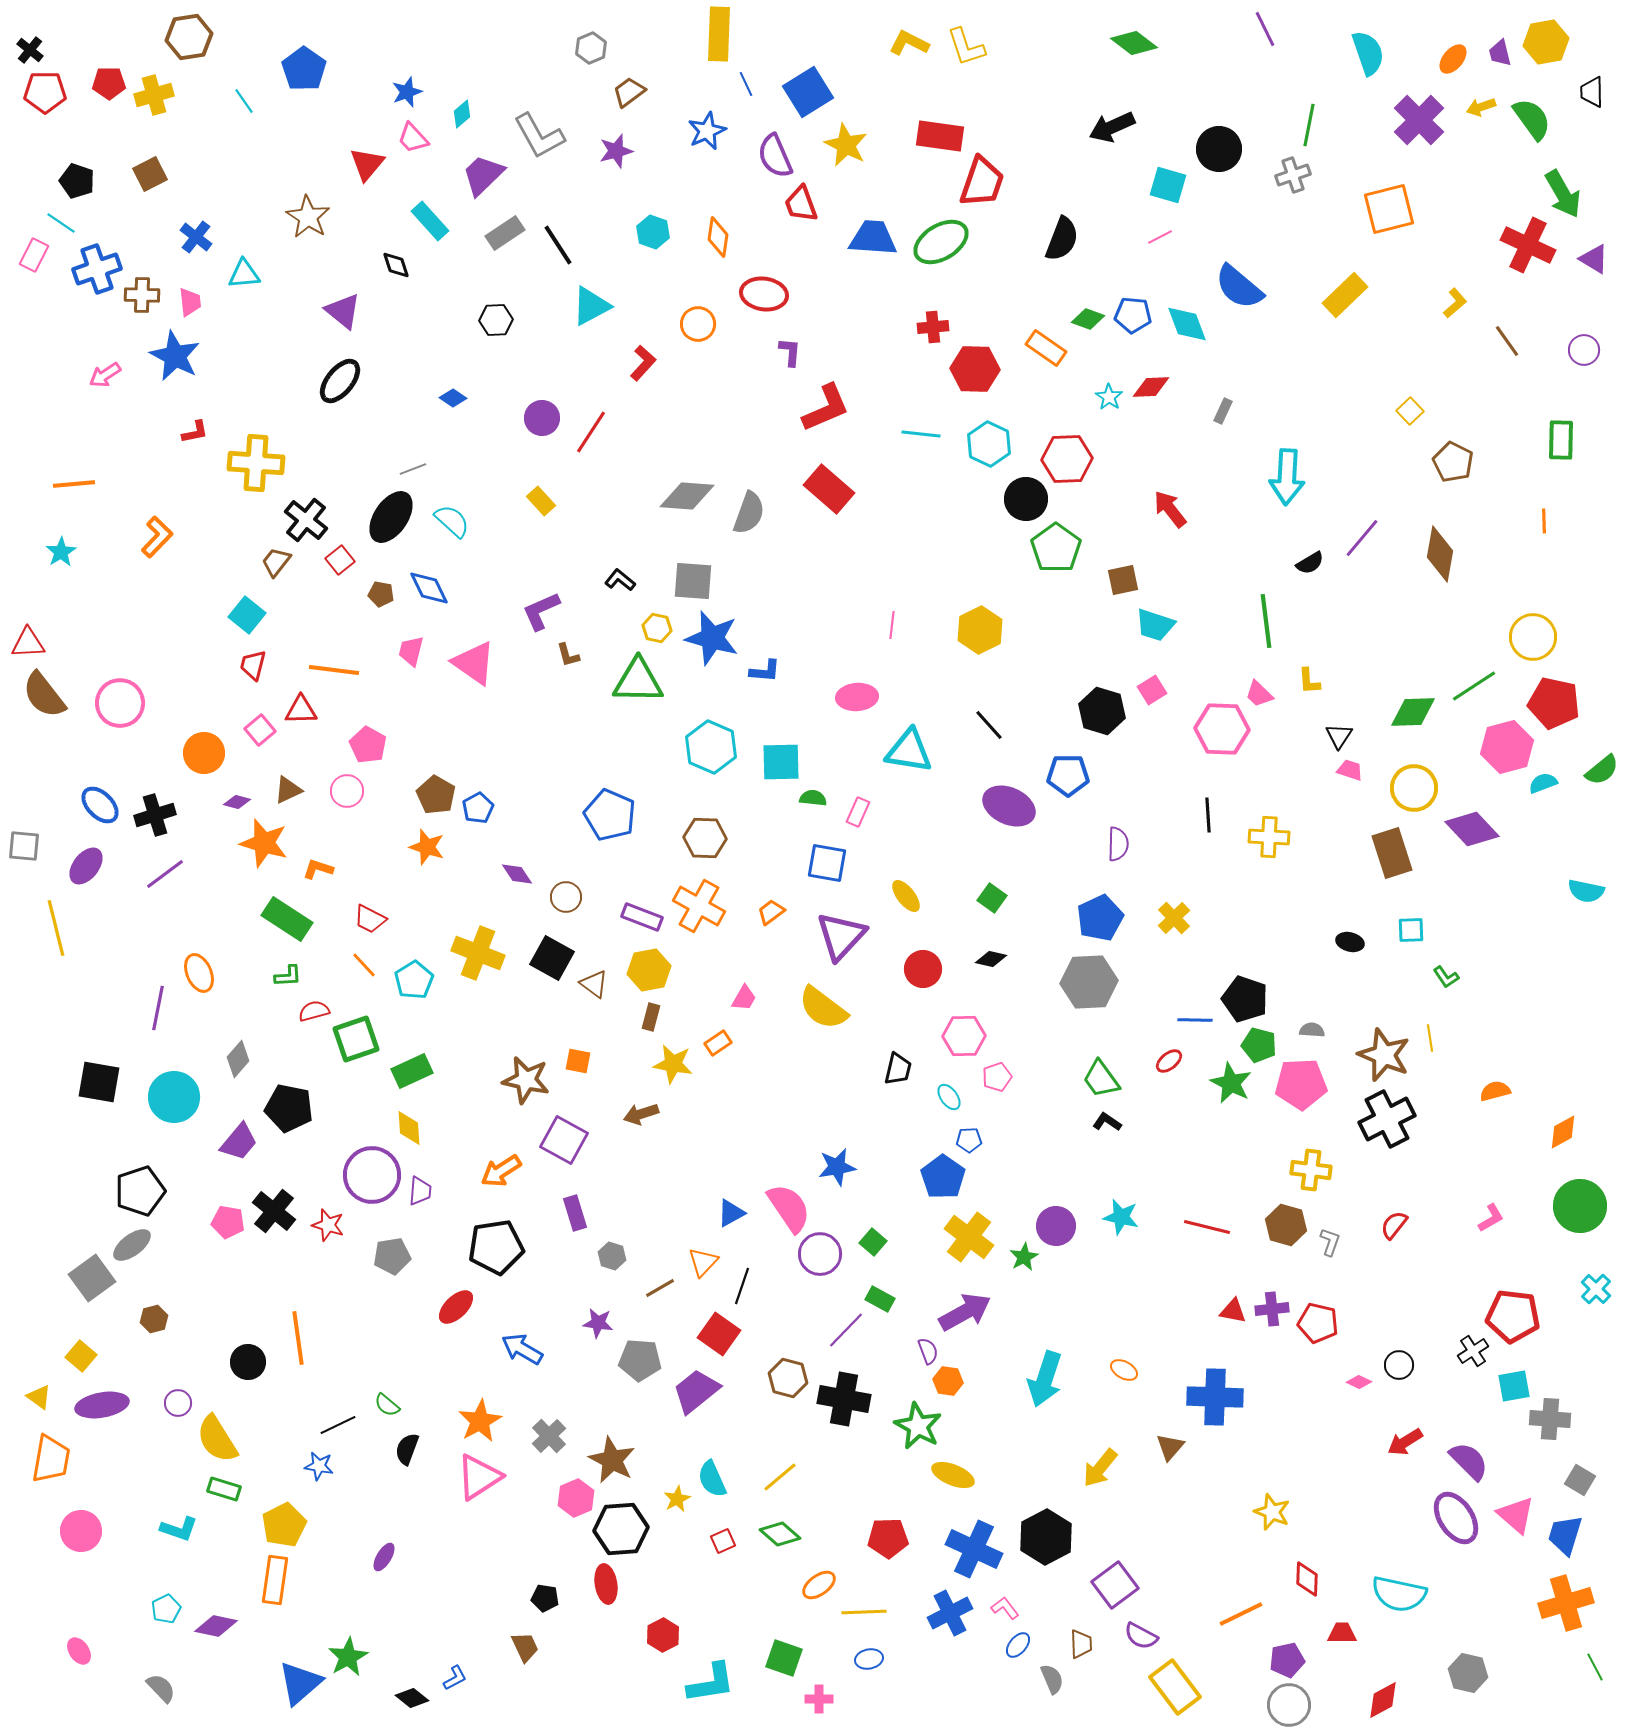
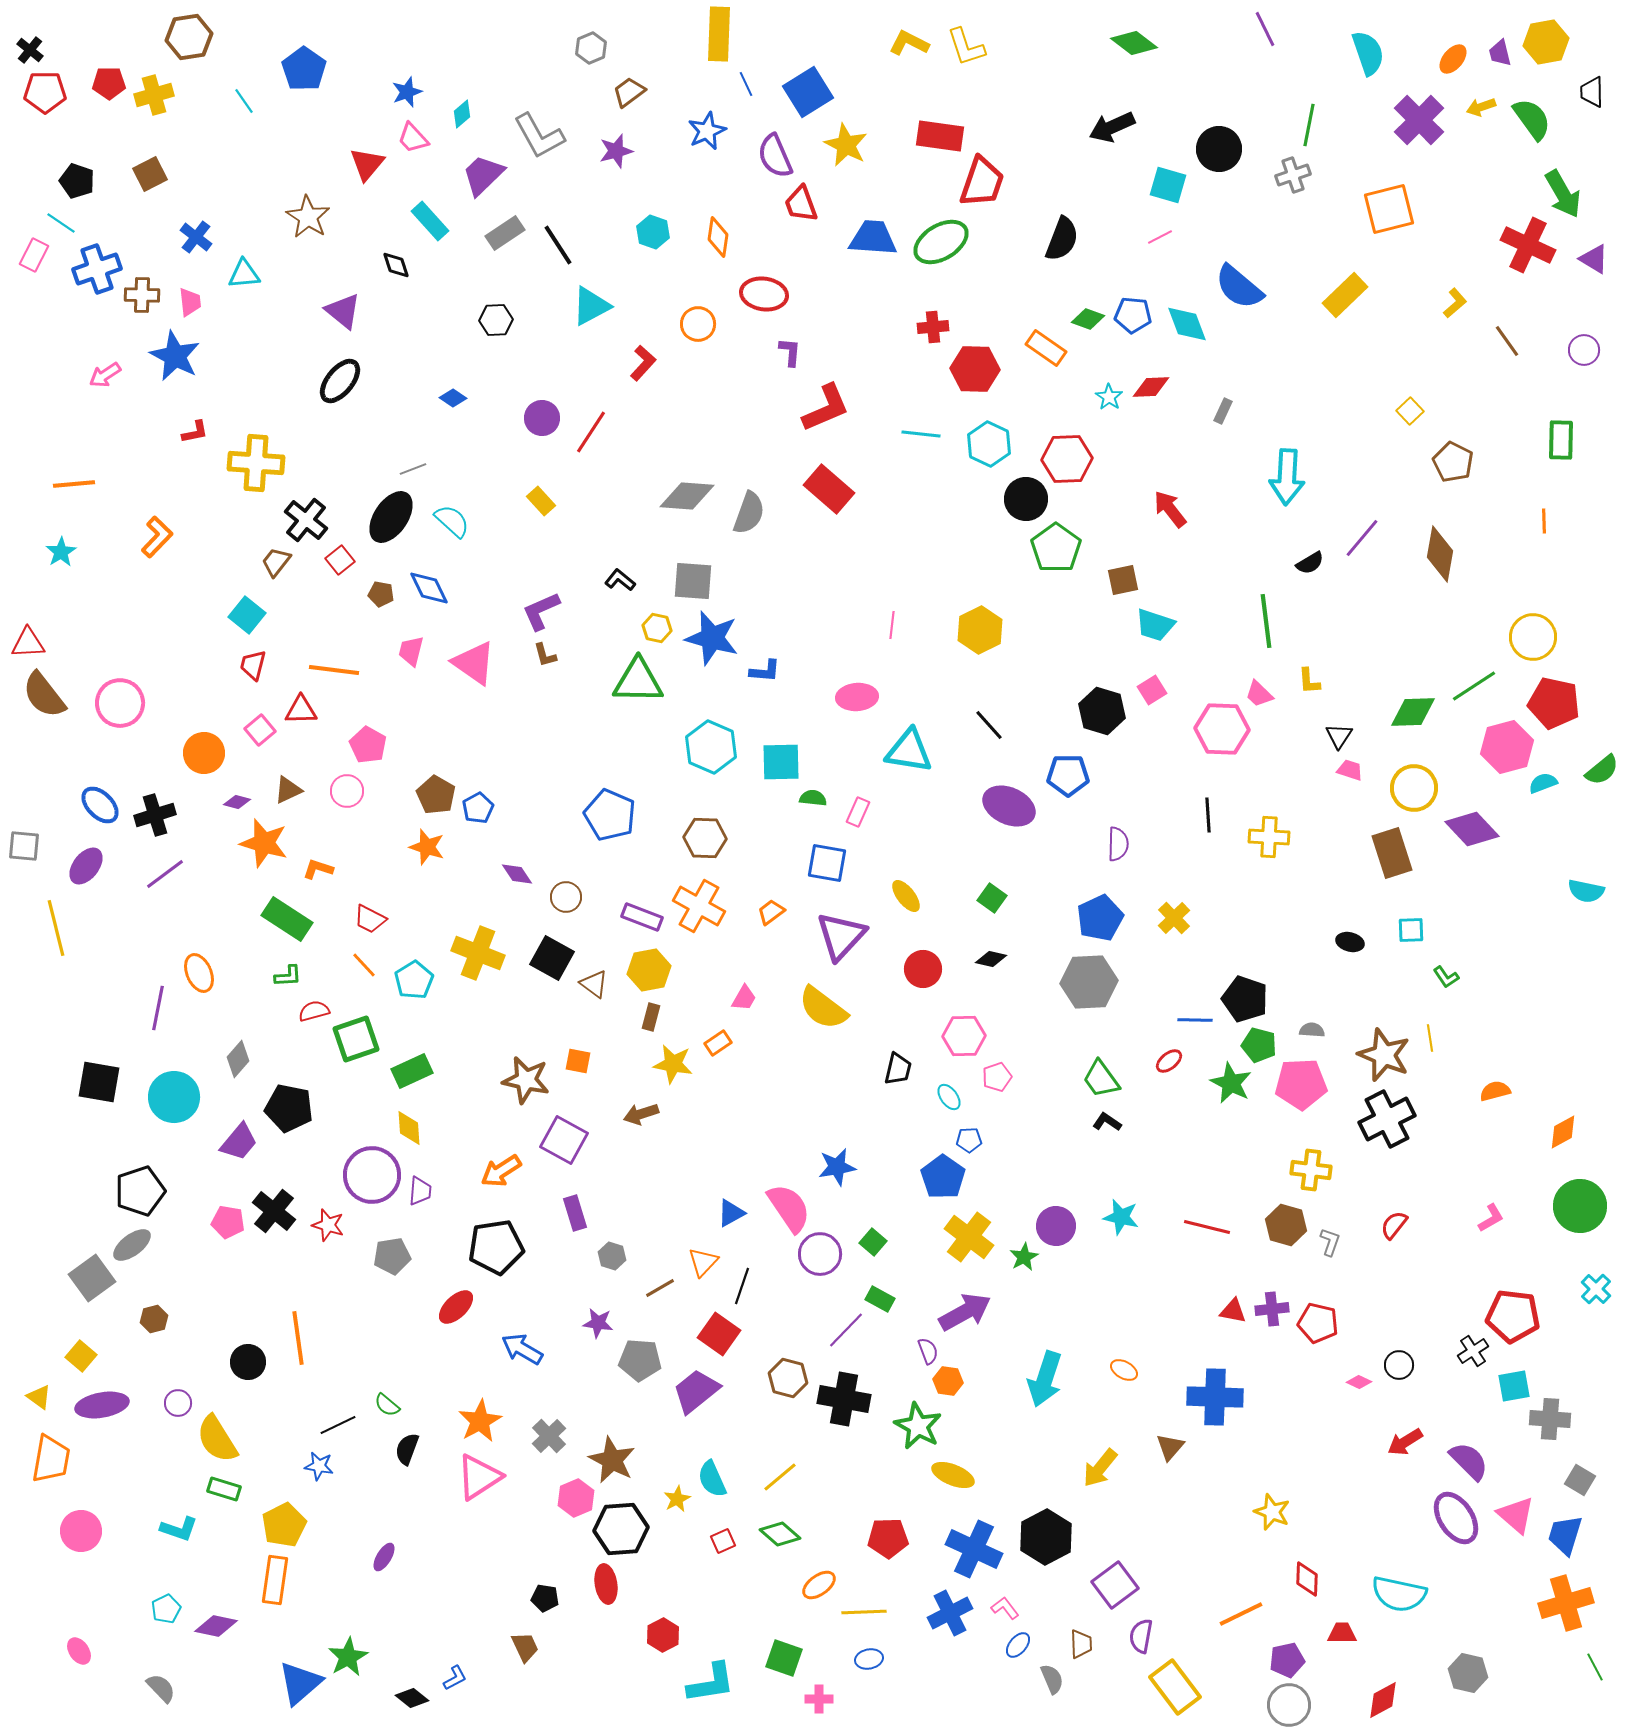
brown L-shape at (568, 655): moved 23 px left
purple semicircle at (1141, 1636): rotated 72 degrees clockwise
